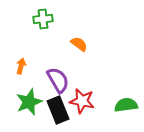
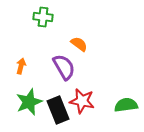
green cross: moved 2 px up; rotated 12 degrees clockwise
purple semicircle: moved 6 px right, 13 px up
